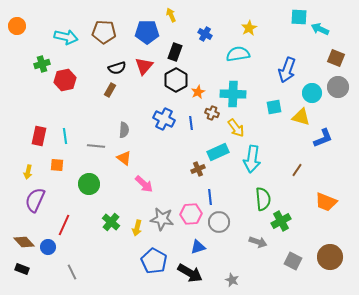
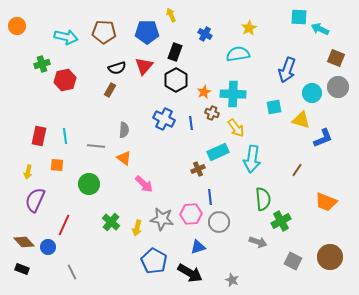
orange star at (198, 92): moved 6 px right
yellow triangle at (301, 117): moved 3 px down
